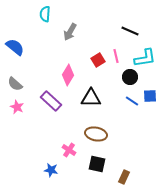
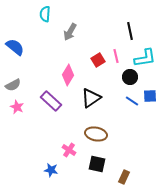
black line: rotated 54 degrees clockwise
gray semicircle: moved 2 px left, 1 px down; rotated 70 degrees counterclockwise
black triangle: rotated 35 degrees counterclockwise
